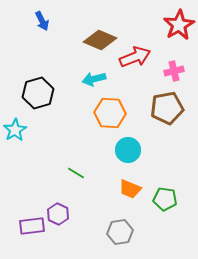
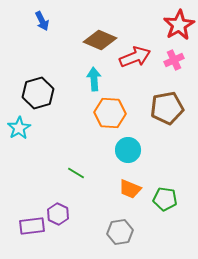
pink cross: moved 11 px up; rotated 12 degrees counterclockwise
cyan arrow: rotated 100 degrees clockwise
cyan star: moved 4 px right, 2 px up
